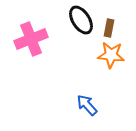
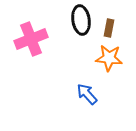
black ellipse: rotated 24 degrees clockwise
orange star: moved 2 px left, 3 px down
blue arrow: moved 11 px up
